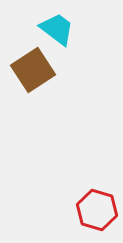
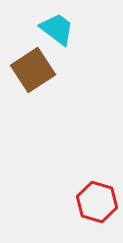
red hexagon: moved 8 px up
